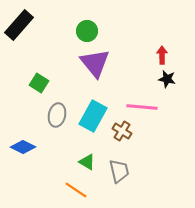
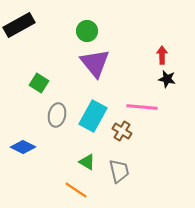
black rectangle: rotated 20 degrees clockwise
